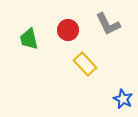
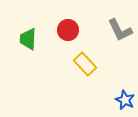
gray L-shape: moved 12 px right, 6 px down
green trapezoid: moved 1 px left; rotated 15 degrees clockwise
blue star: moved 2 px right, 1 px down
